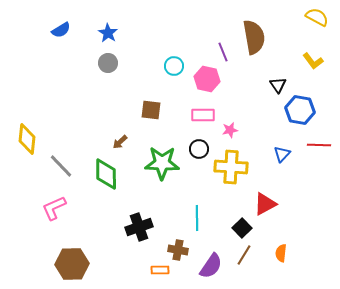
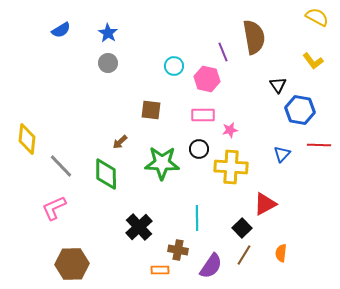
black cross: rotated 24 degrees counterclockwise
